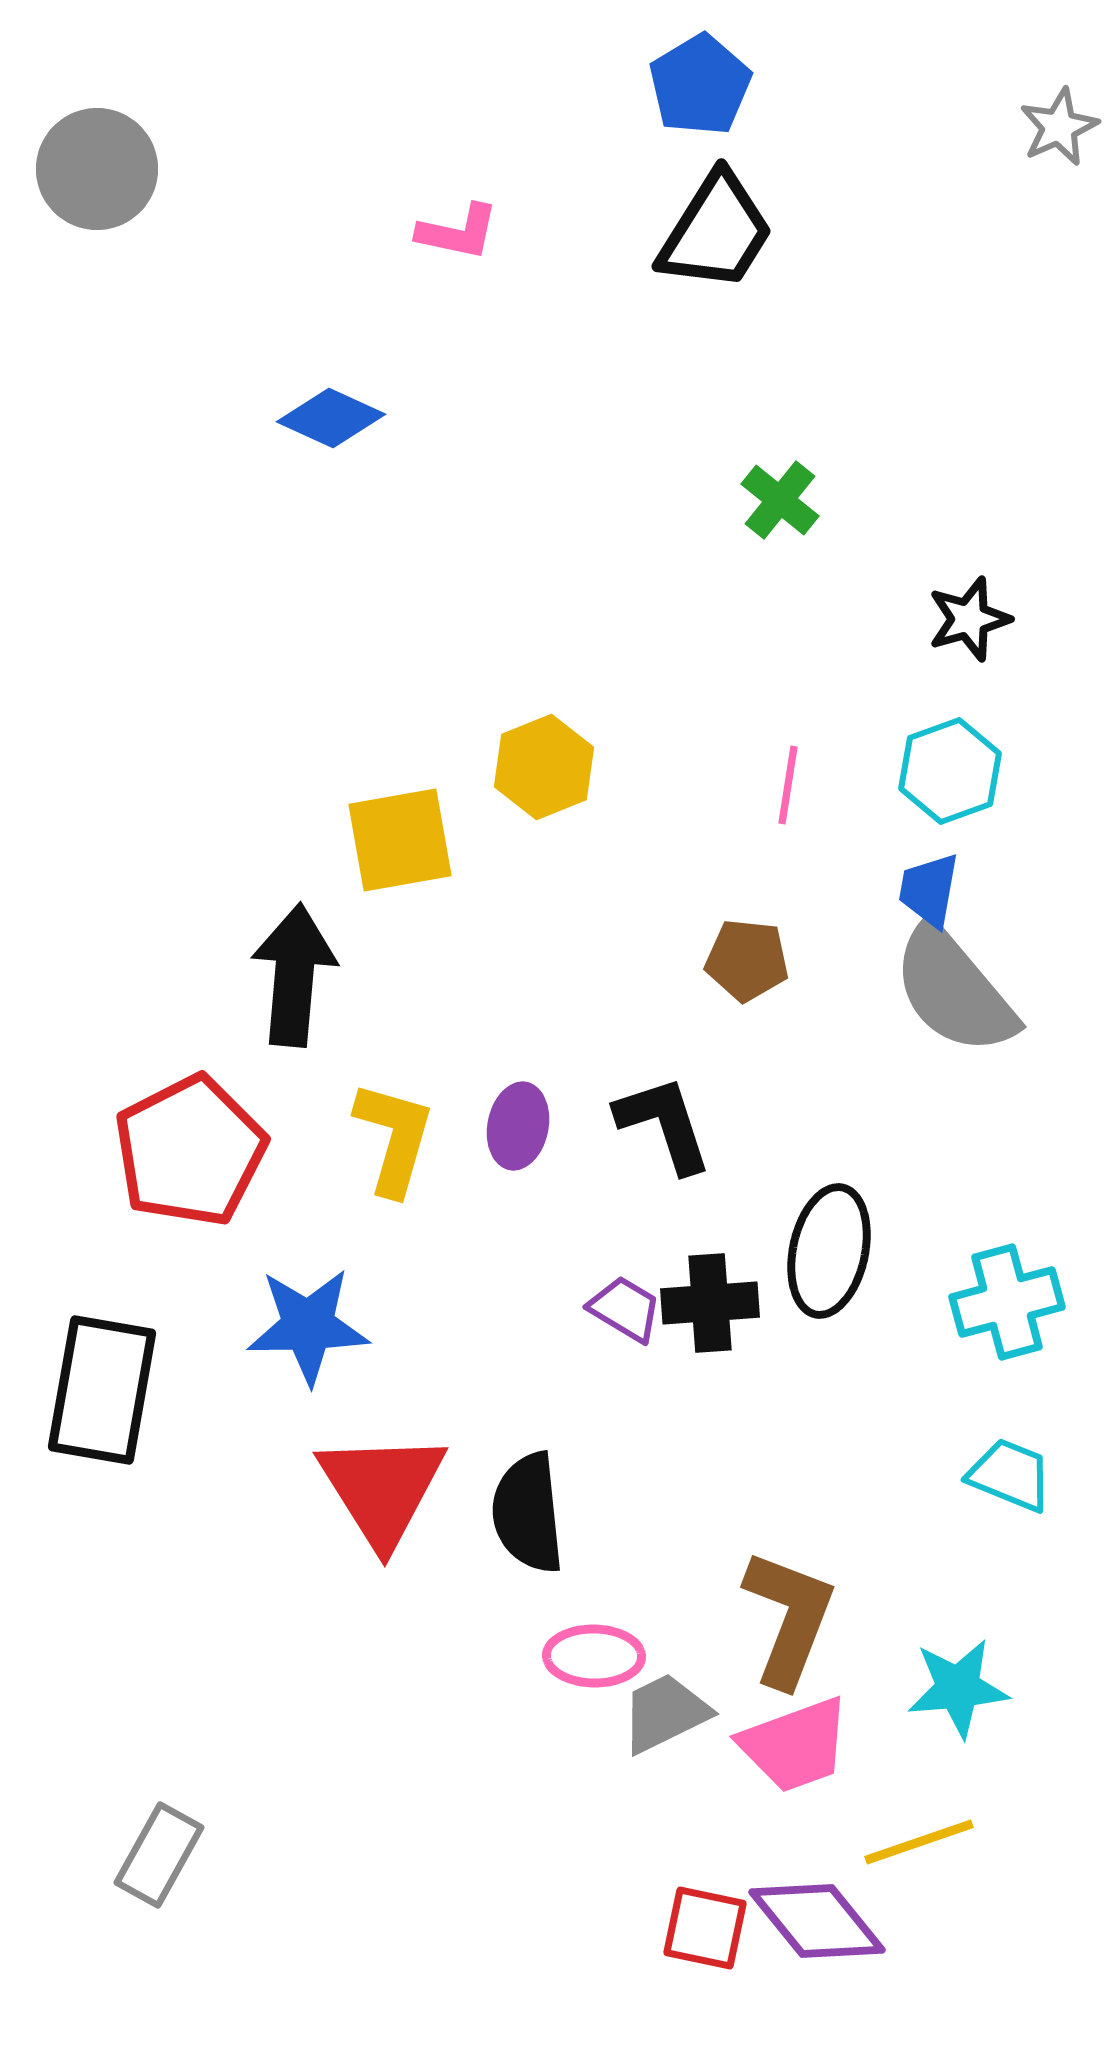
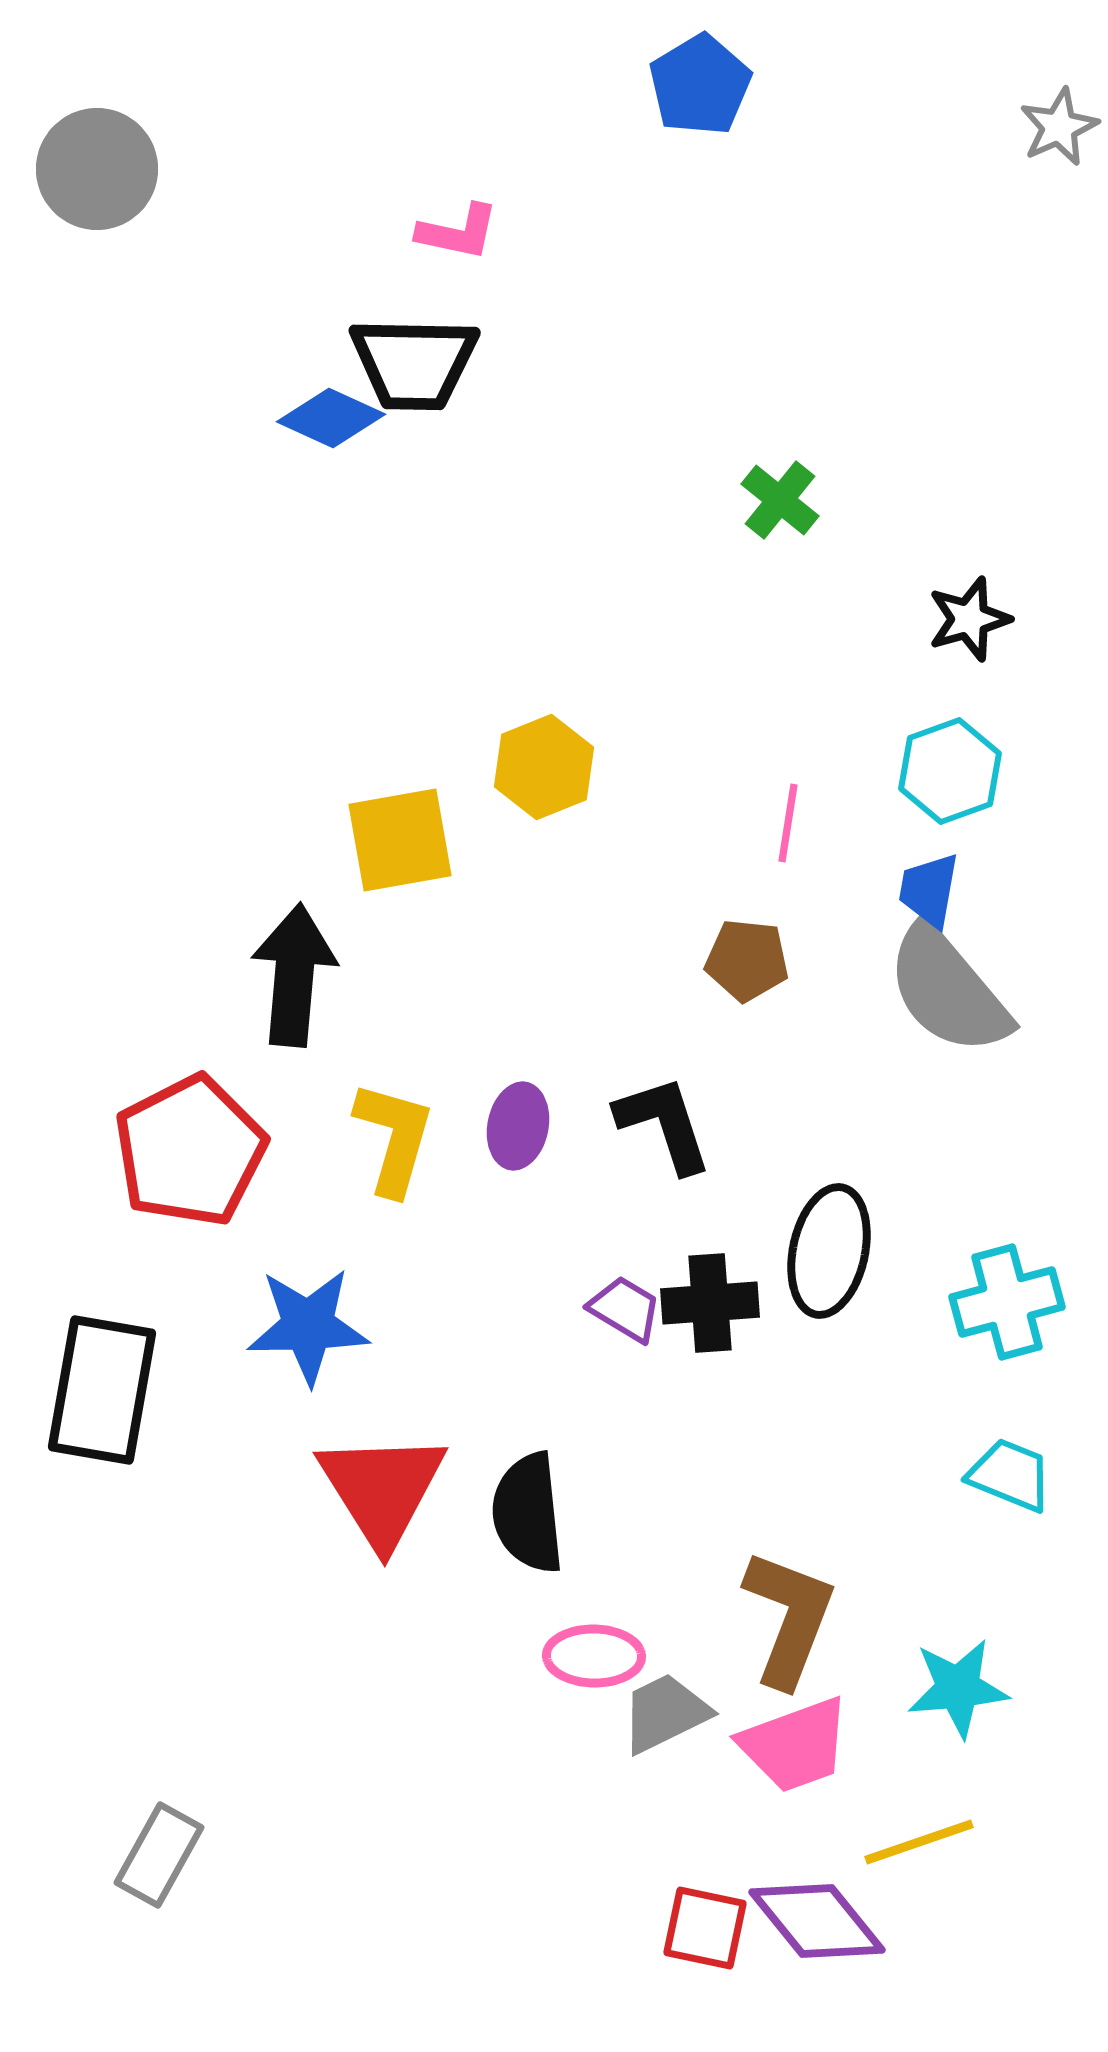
black trapezoid: moved 302 px left, 131 px down; rotated 59 degrees clockwise
pink line: moved 38 px down
gray semicircle: moved 6 px left
